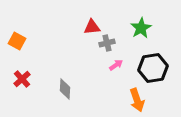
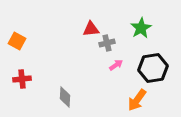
red triangle: moved 1 px left, 2 px down
red cross: rotated 36 degrees clockwise
gray diamond: moved 8 px down
orange arrow: rotated 55 degrees clockwise
